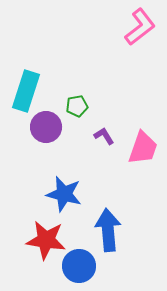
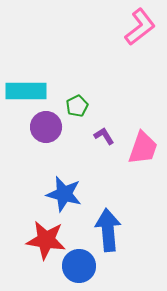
cyan rectangle: rotated 72 degrees clockwise
green pentagon: rotated 15 degrees counterclockwise
